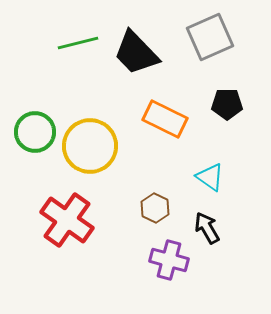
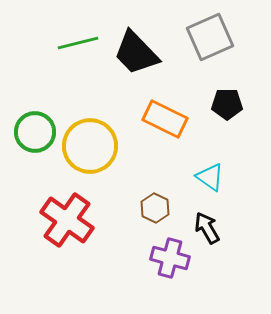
purple cross: moved 1 px right, 2 px up
